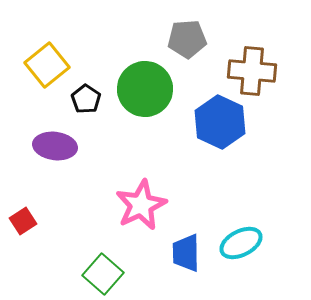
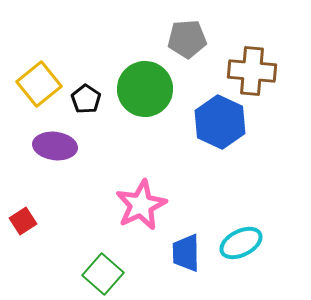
yellow square: moved 8 px left, 19 px down
